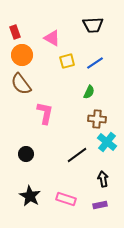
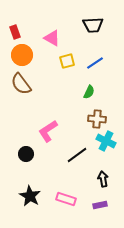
pink L-shape: moved 3 px right, 18 px down; rotated 135 degrees counterclockwise
cyan cross: moved 1 px left, 1 px up; rotated 12 degrees counterclockwise
